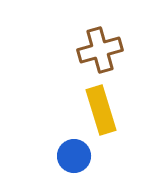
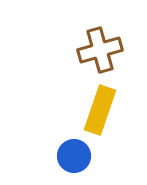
yellow rectangle: moved 1 px left; rotated 36 degrees clockwise
